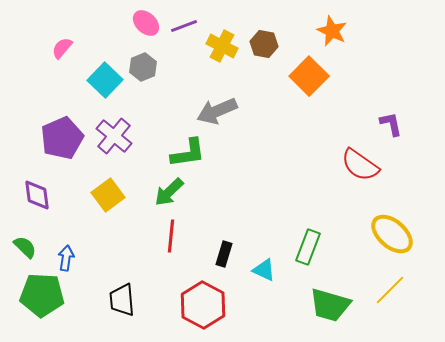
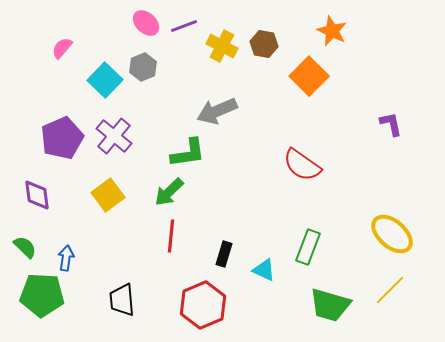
red semicircle: moved 58 px left
red hexagon: rotated 9 degrees clockwise
